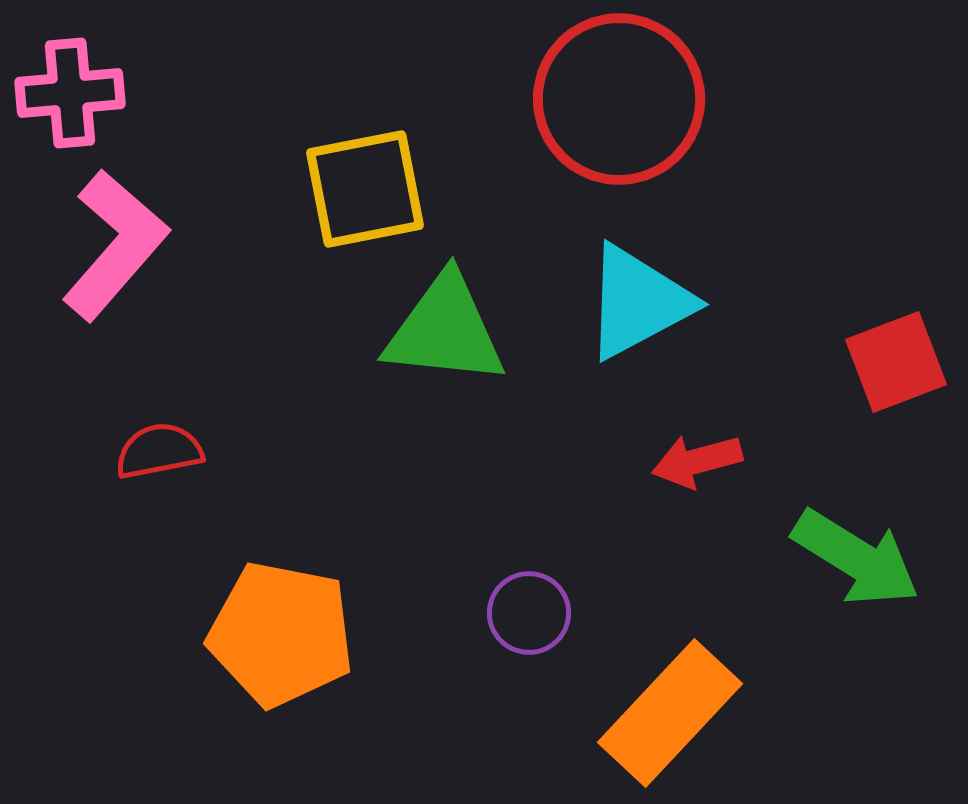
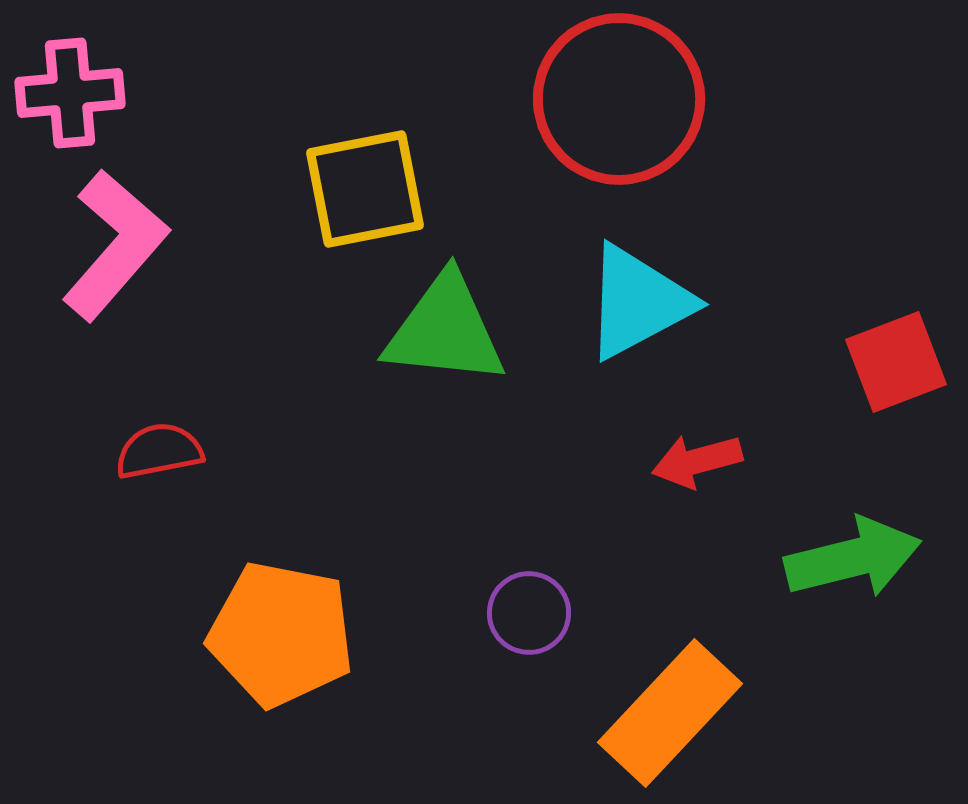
green arrow: moved 3 px left; rotated 46 degrees counterclockwise
